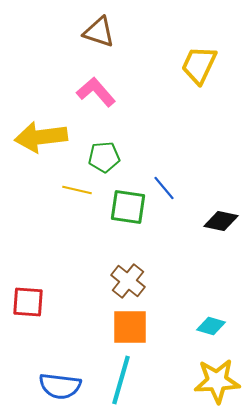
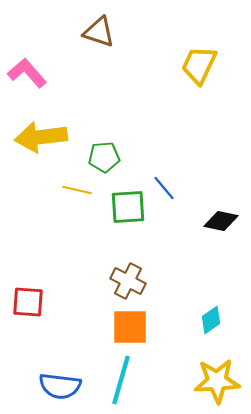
pink L-shape: moved 69 px left, 19 px up
green square: rotated 12 degrees counterclockwise
brown cross: rotated 12 degrees counterclockwise
cyan diamond: moved 6 px up; rotated 52 degrees counterclockwise
